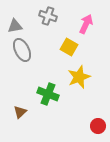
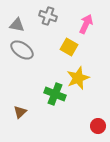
gray triangle: moved 2 px right, 1 px up; rotated 21 degrees clockwise
gray ellipse: rotated 30 degrees counterclockwise
yellow star: moved 1 px left, 1 px down
green cross: moved 7 px right
